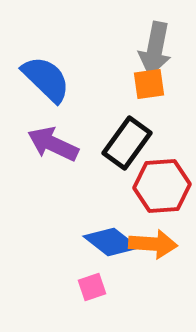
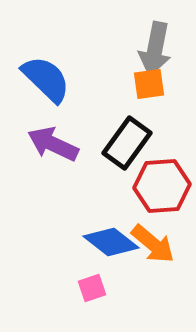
orange arrow: rotated 36 degrees clockwise
pink square: moved 1 px down
